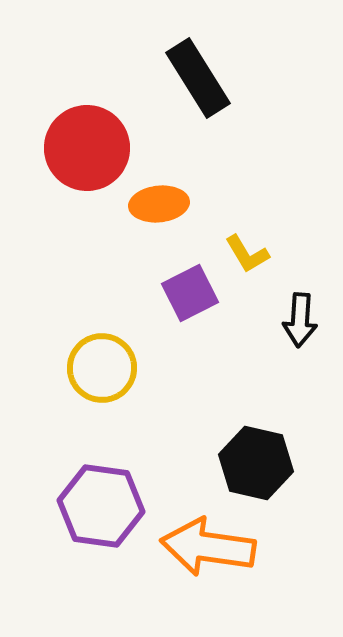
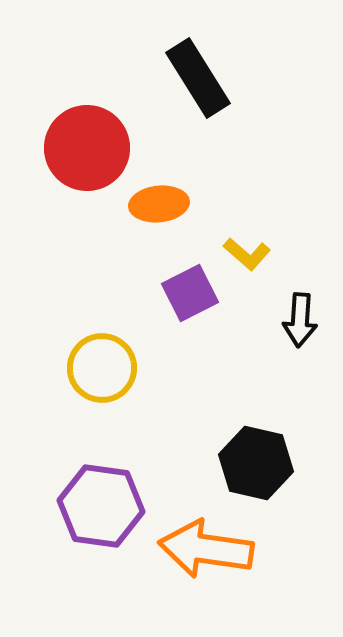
yellow L-shape: rotated 18 degrees counterclockwise
orange arrow: moved 2 px left, 2 px down
